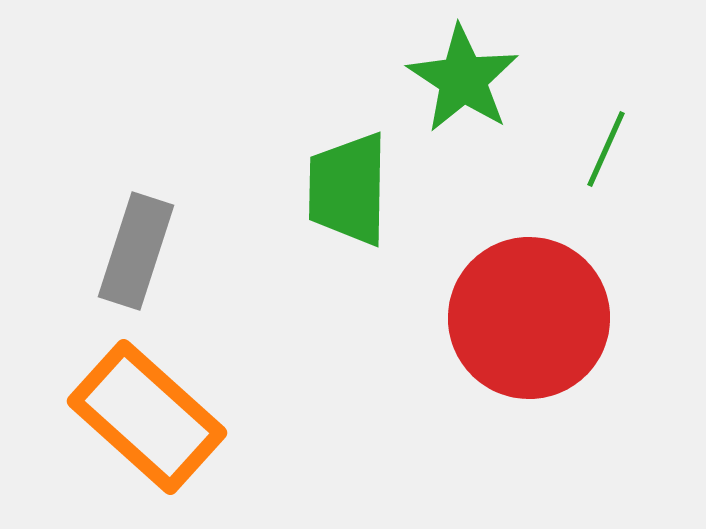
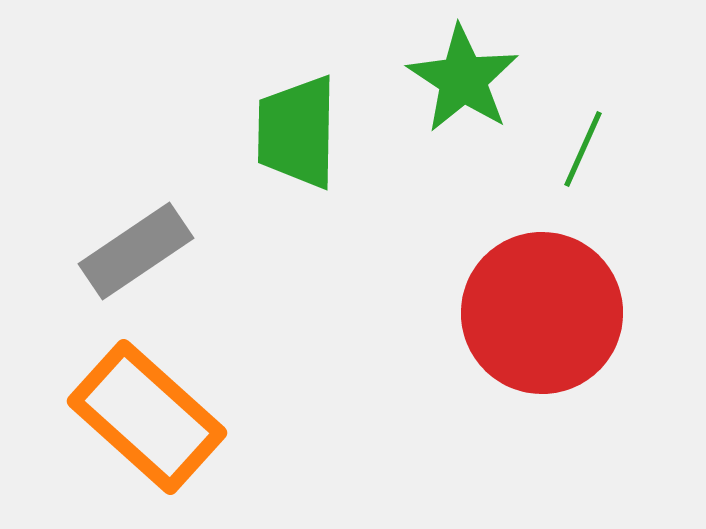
green line: moved 23 px left
green trapezoid: moved 51 px left, 57 px up
gray rectangle: rotated 38 degrees clockwise
red circle: moved 13 px right, 5 px up
